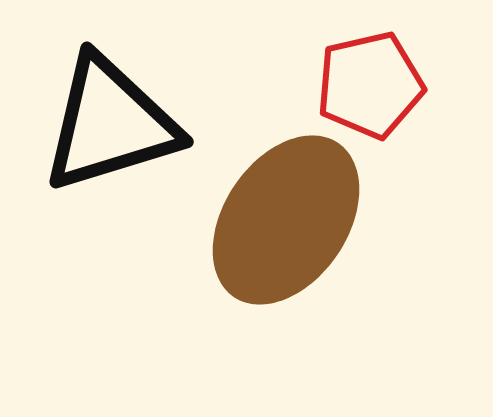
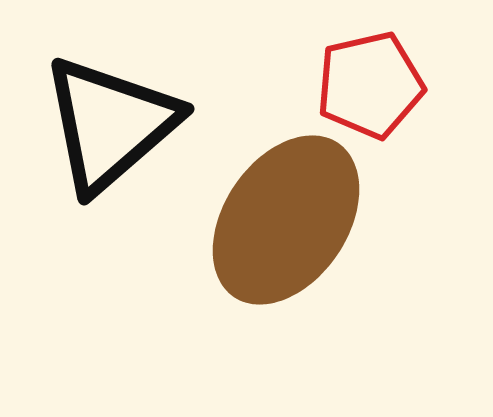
black triangle: rotated 24 degrees counterclockwise
